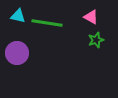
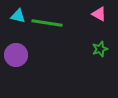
pink triangle: moved 8 px right, 3 px up
green star: moved 4 px right, 9 px down
purple circle: moved 1 px left, 2 px down
